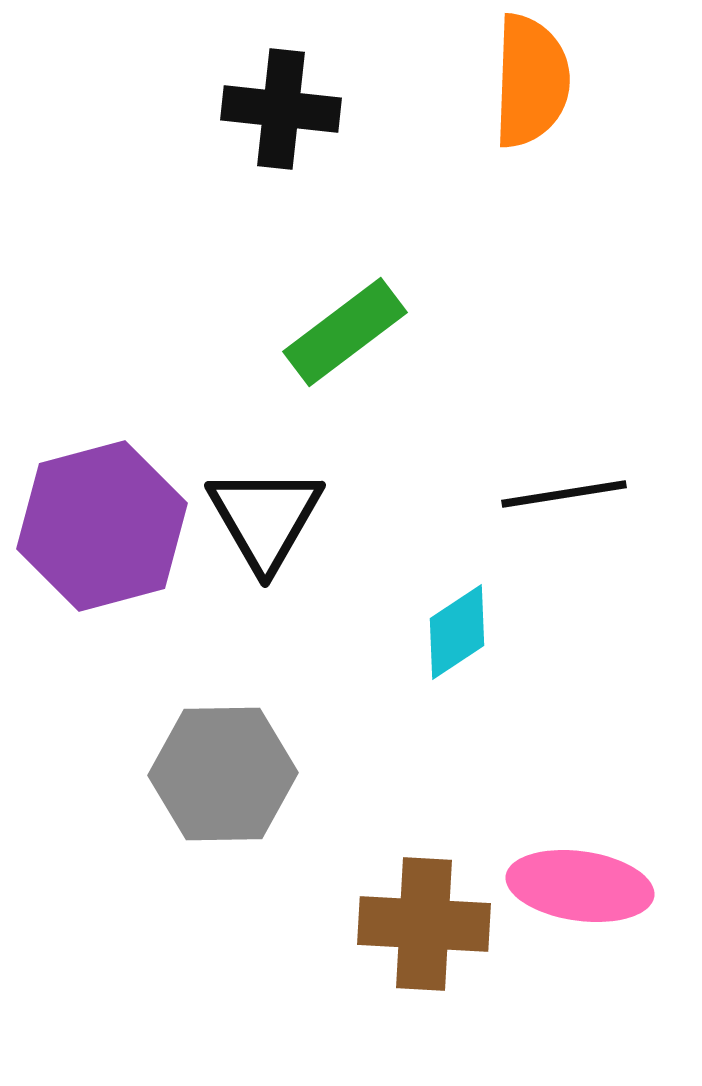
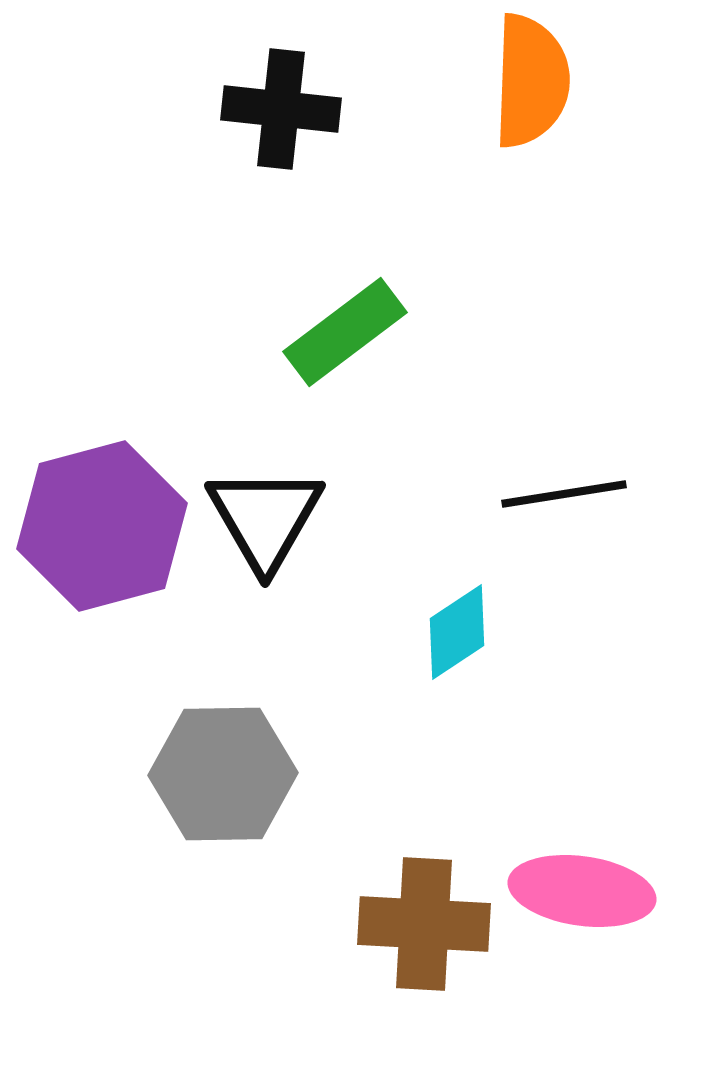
pink ellipse: moved 2 px right, 5 px down
